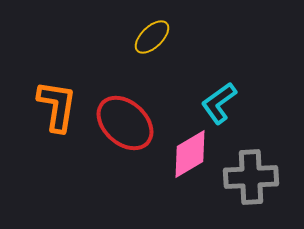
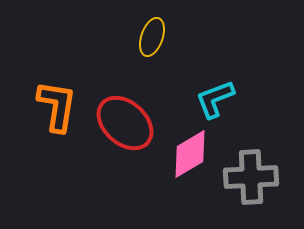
yellow ellipse: rotated 27 degrees counterclockwise
cyan L-shape: moved 4 px left, 4 px up; rotated 15 degrees clockwise
